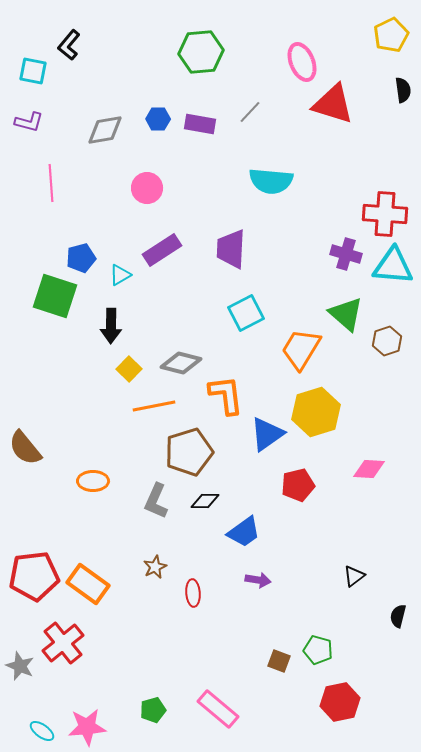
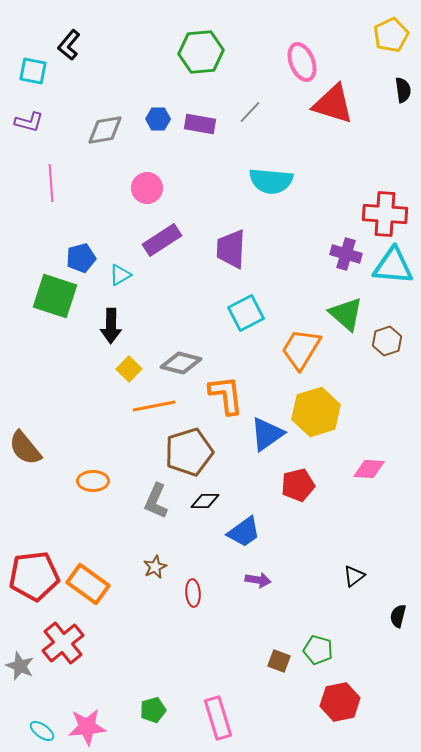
purple rectangle at (162, 250): moved 10 px up
pink rectangle at (218, 709): moved 9 px down; rotated 33 degrees clockwise
